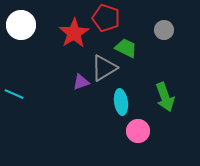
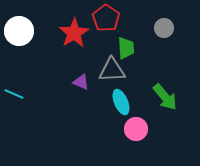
red pentagon: rotated 16 degrees clockwise
white circle: moved 2 px left, 6 px down
gray circle: moved 2 px up
green trapezoid: rotated 60 degrees clockwise
gray triangle: moved 8 px right, 2 px down; rotated 28 degrees clockwise
purple triangle: rotated 42 degrees clockwise
green arrow: rotated 20 degrees counterclockwise
cyan ellipse: rotated 15 degrees counterclockwise
pink circle: moved 2 px left, 2 px up
